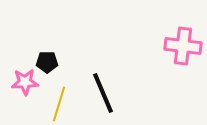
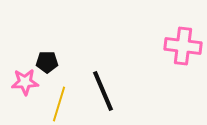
black line: moved 2 px up
